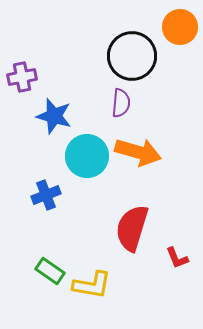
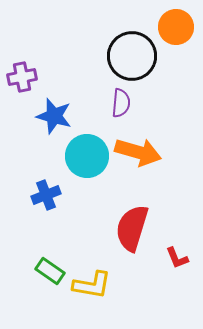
orange circle: moved 4 px left
